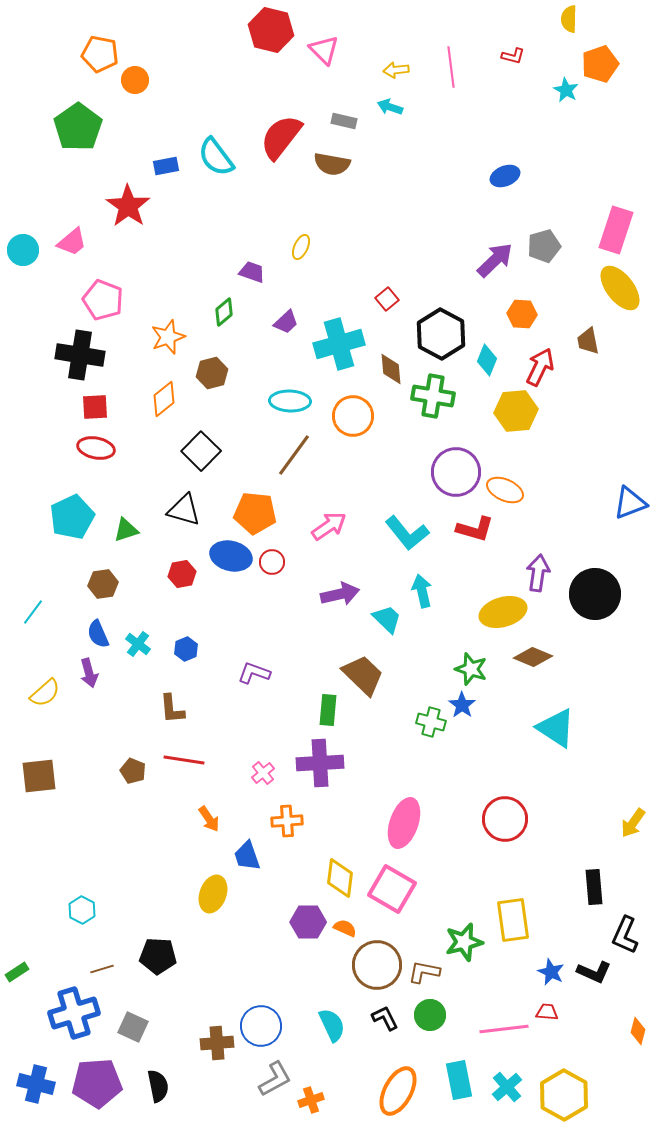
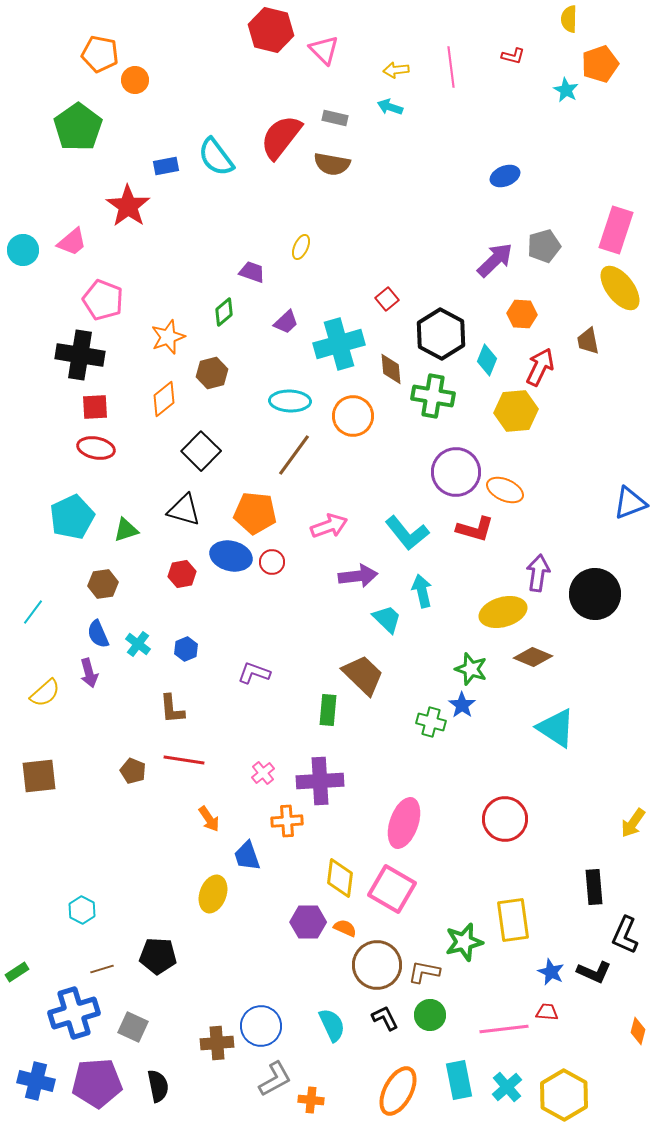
gray rectangle at (344, 121): moved 9 px left, 3 px up
pink arrow at (329, 526): rotated 15 degrees clockwise
purple arrow at (340, 594): moved 18 px right, 18 px up; rotated 6 degrees clockwise
purple cross at (320, 763): moved 18 px down
blue cross at (36, 1084): moved 3 px up
orange cross at (311, 1100): rotated 25 degrees clockwise
